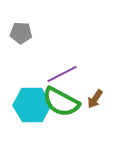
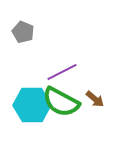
gray pentagon: moved 2 px right, 1 px up; rotated 20 degrees clockwise
purple line: moved 2 px up
brown arrow: rotated 84 degrees counterclockwise
